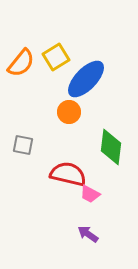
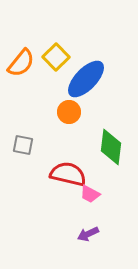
yellow square: rotated 12 degrees counterclockwise
purple arrow: rotated 60 degrees counterclockwise
